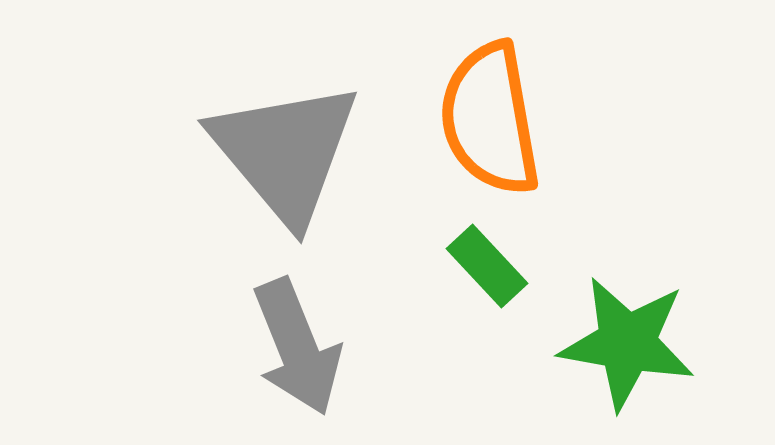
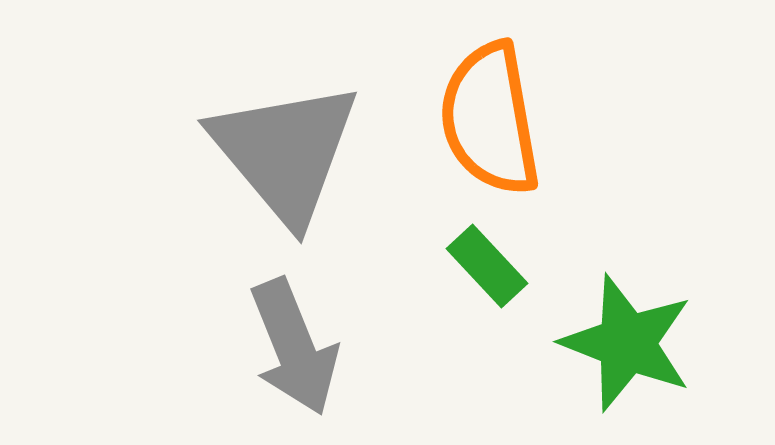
green star: rotated 11 degrees clockwise
gray arrow: moved 3 px left
